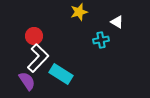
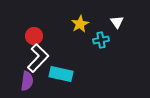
yellow star: moved 1 px right, 12 px down; rotated 12 degrees counterclockwise
white triangle: rotated 24 degrees clockwise
cyan rectangle: rotated 20 degrees counterclockwise
purple semicircle: rotated 42 degrees clockwise
